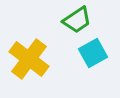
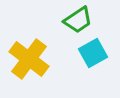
green trapezoid: moved 1 px right
